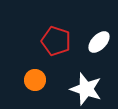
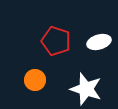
white ellipse: rotated 30 degrees clockwise
